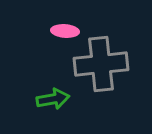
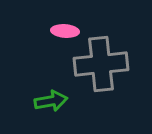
green arrow: moved 2 px left, 2 px down
